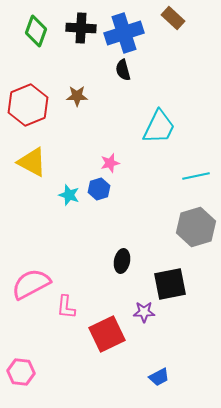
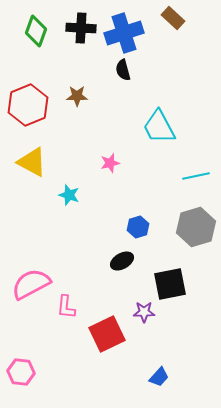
cyan trapezoid: rotated 126 degrees clockwise
blue hexagon: moved 39 px right, 38 px down
black ellipse: rotated 50 degrees clockwise
blue trapezoid: rotated 20 degrees counterclockwise
